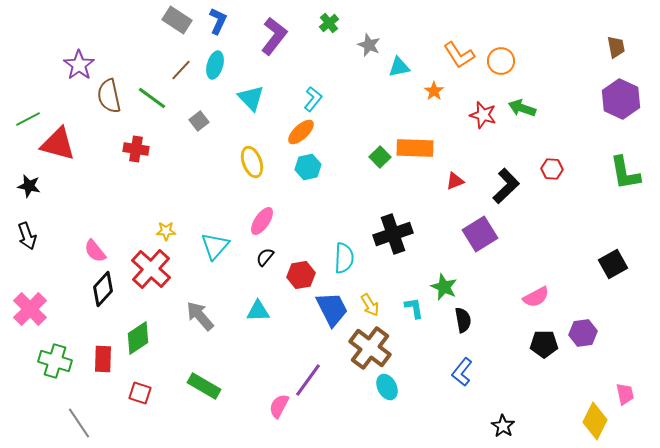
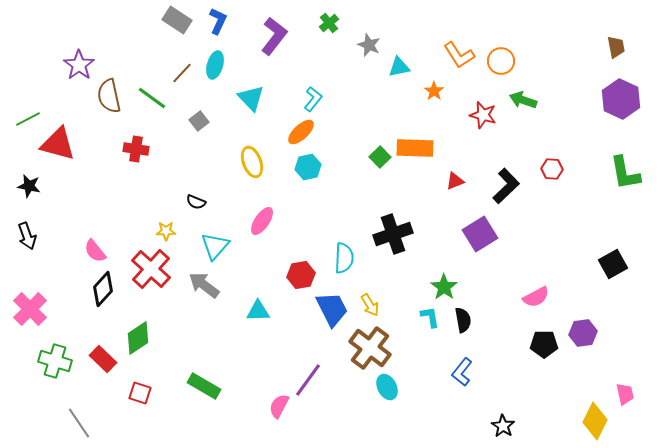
brown line at (181, 70): moved 1 px right, 3 px down
green arrow at (522, 108): moved 1 px right, 8 px up
black semicircle at (265, 257): moved 69 px left, 55 px up; rotated 108 degrees counterclockwise
green star at (444, 287): rotated 12 degrees clockwise
cyan L-shape at (414, 308): moved 16 px right, 9 px down
gray arrow at (200, 316): moved 4 px right, 31 px up; rotated 12 degrees counterclockwise
red rectangle at (103, 359): rotated 48 degrees counterclockwise
